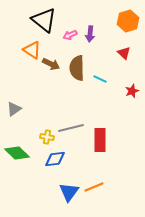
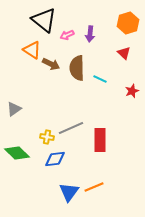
orange hexagon: moved 2 px down
pink arrow: moved 3 px left
gray line: rotated 10 degrees counterclockwise
